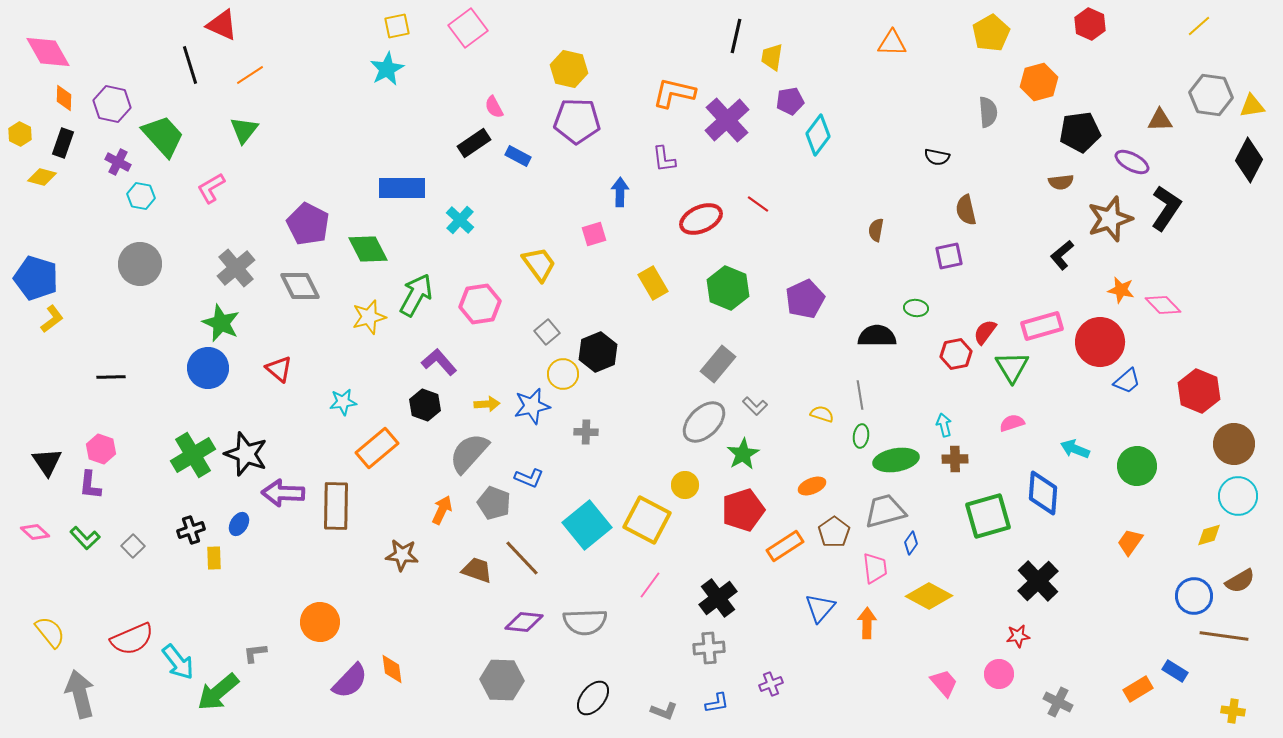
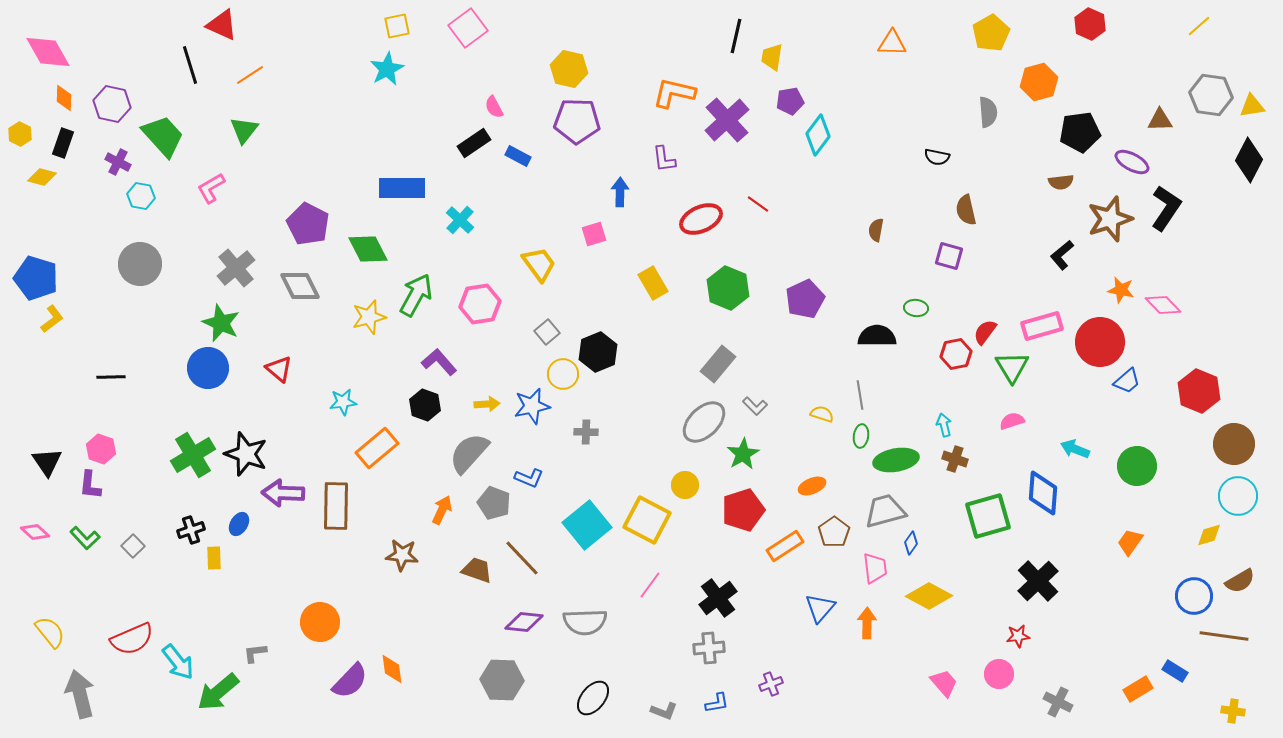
purple square at (949, 256): rotated 28 degrees clockwise
pink semicircle at (1012, 423): moved 2 px up
brown cross at (955, 459): rotated 20 degrees clockwise
